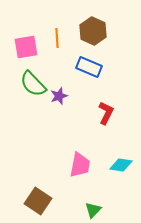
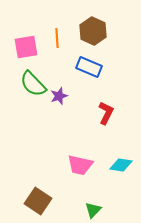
pink trapezoid: rotated 92 degrees clockwise
